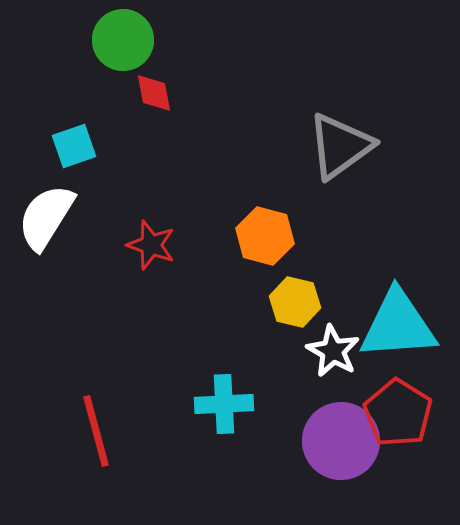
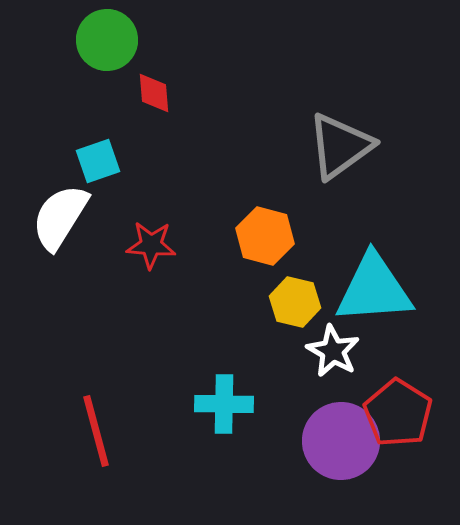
green circle: moved 16 px left
red diamond: rotated 6 degrees clockwise
cyan square: moved 24 px right, 15 px down
white semicircle: moved 14 px right
red star: rotated 15 degrees counterclockwise
cyan triangle: moved 24 px left, 36 px up
cyan cross: rotated 4 degrees clockwise
